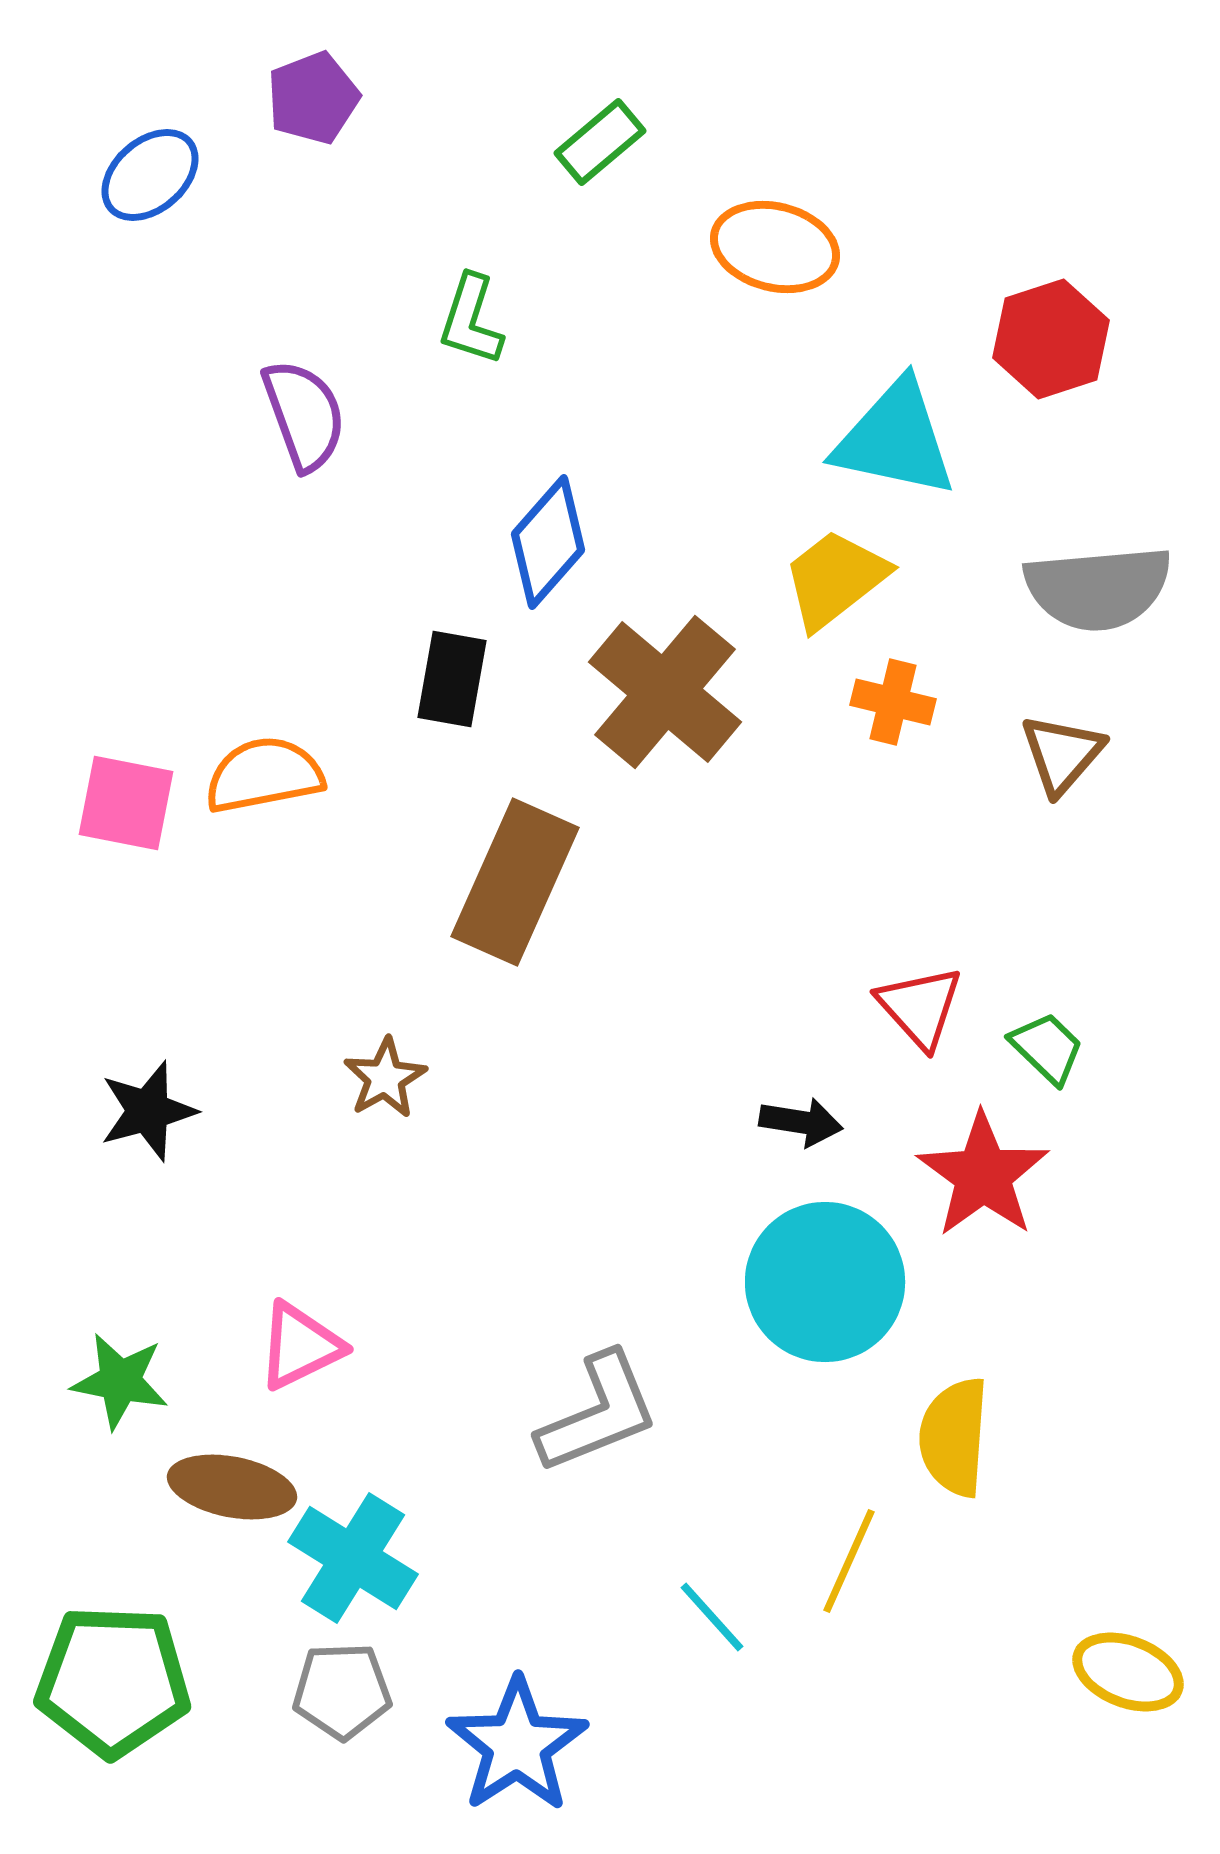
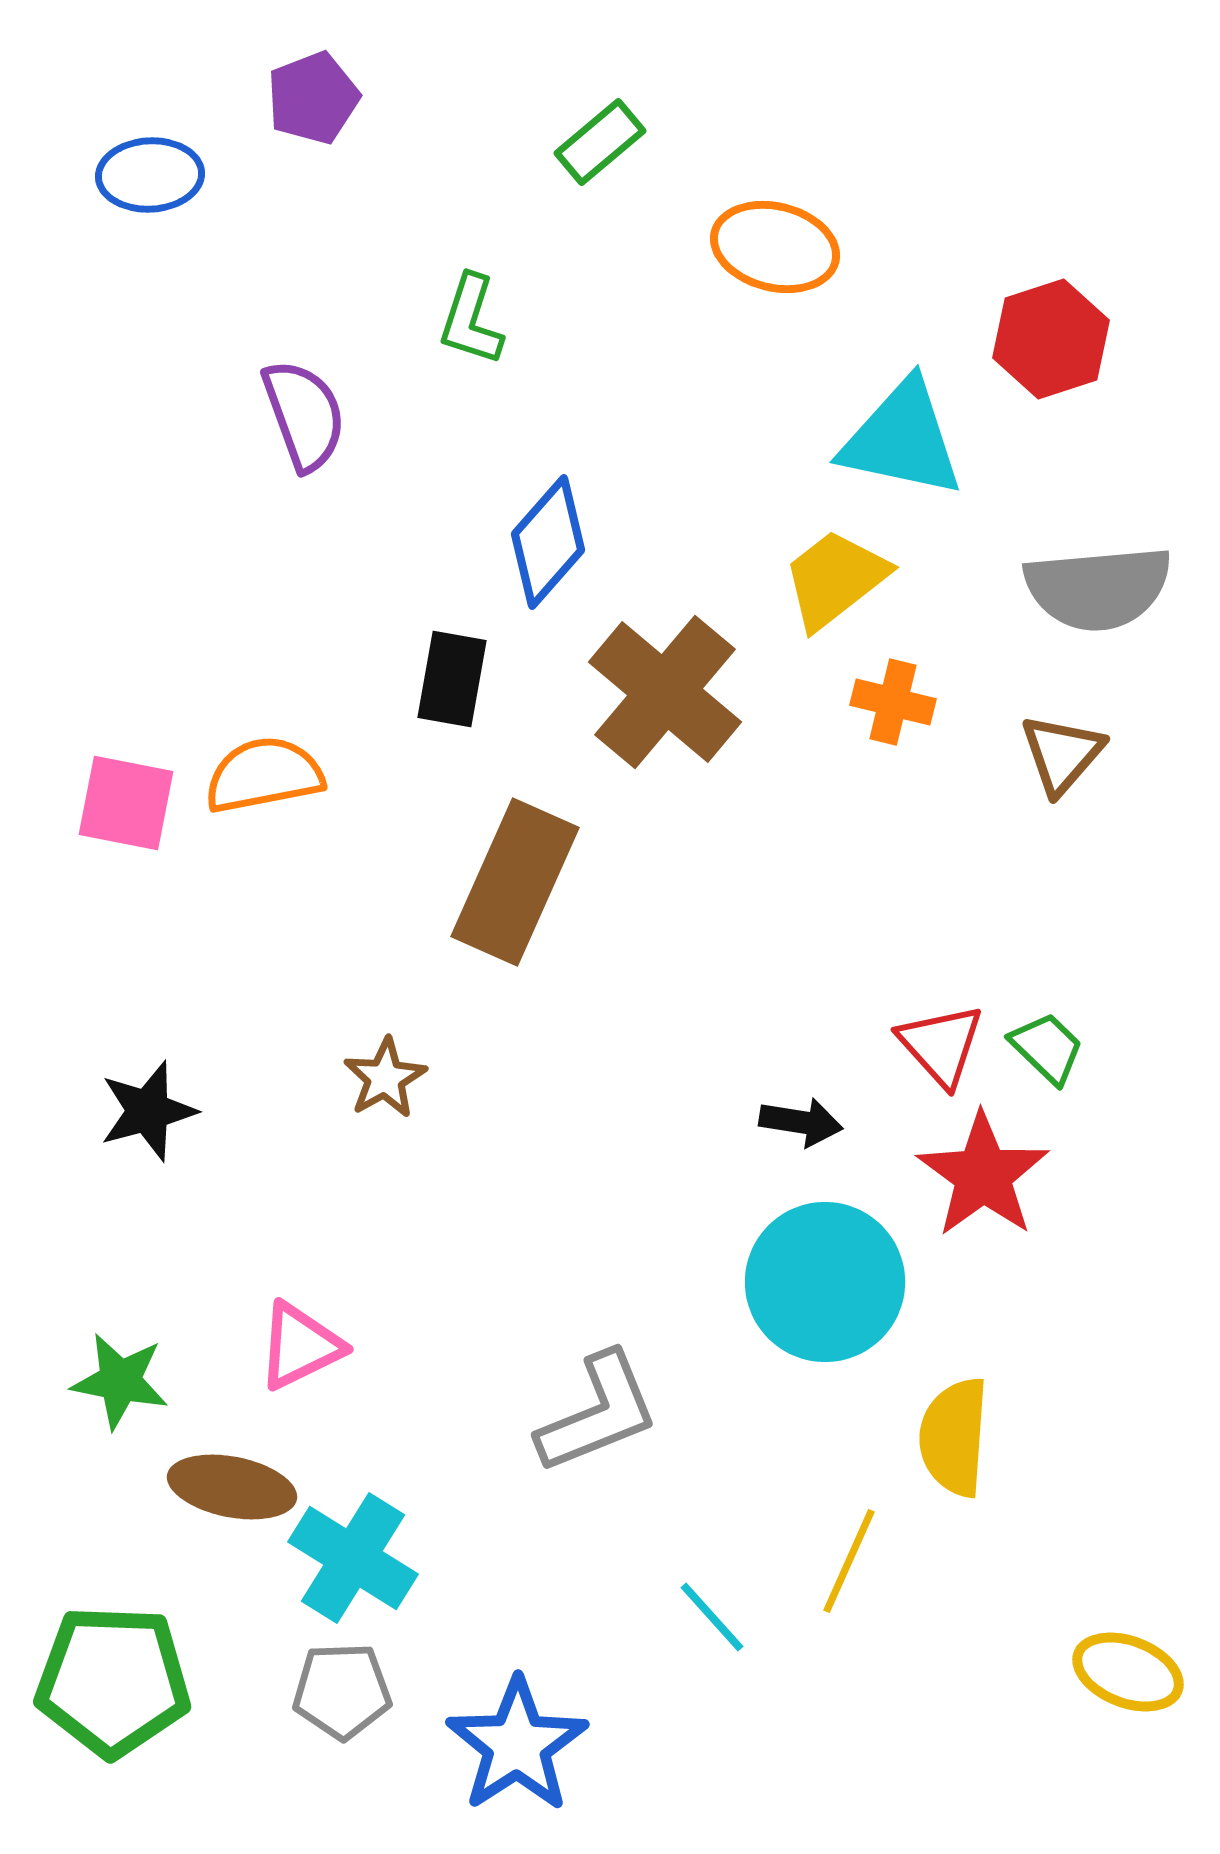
blue ellipse: rotated 38 degrees clockwise
cyan triangle: moved 7 px right
red triangle: moved 21 px right, 38 px down
